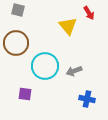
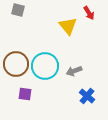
brown circle: moved 21 px down
blue cross: moved 3 px up; rotated 28 degrees clockwise
